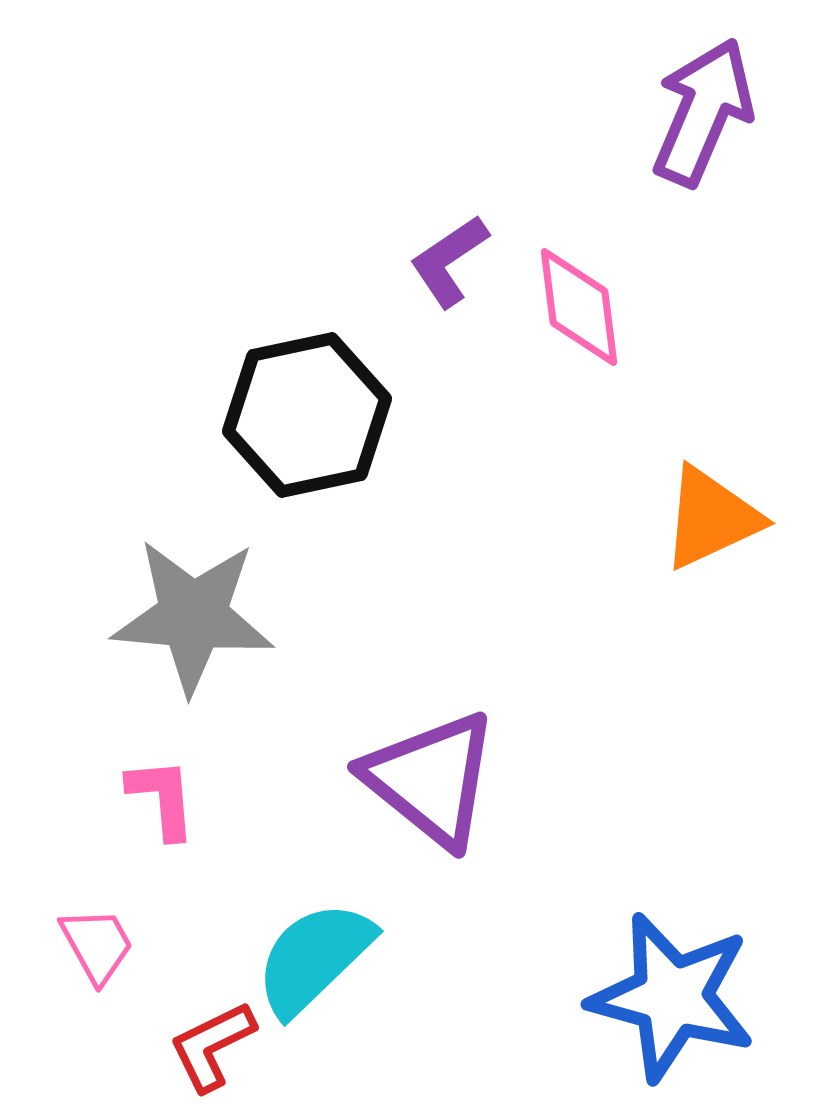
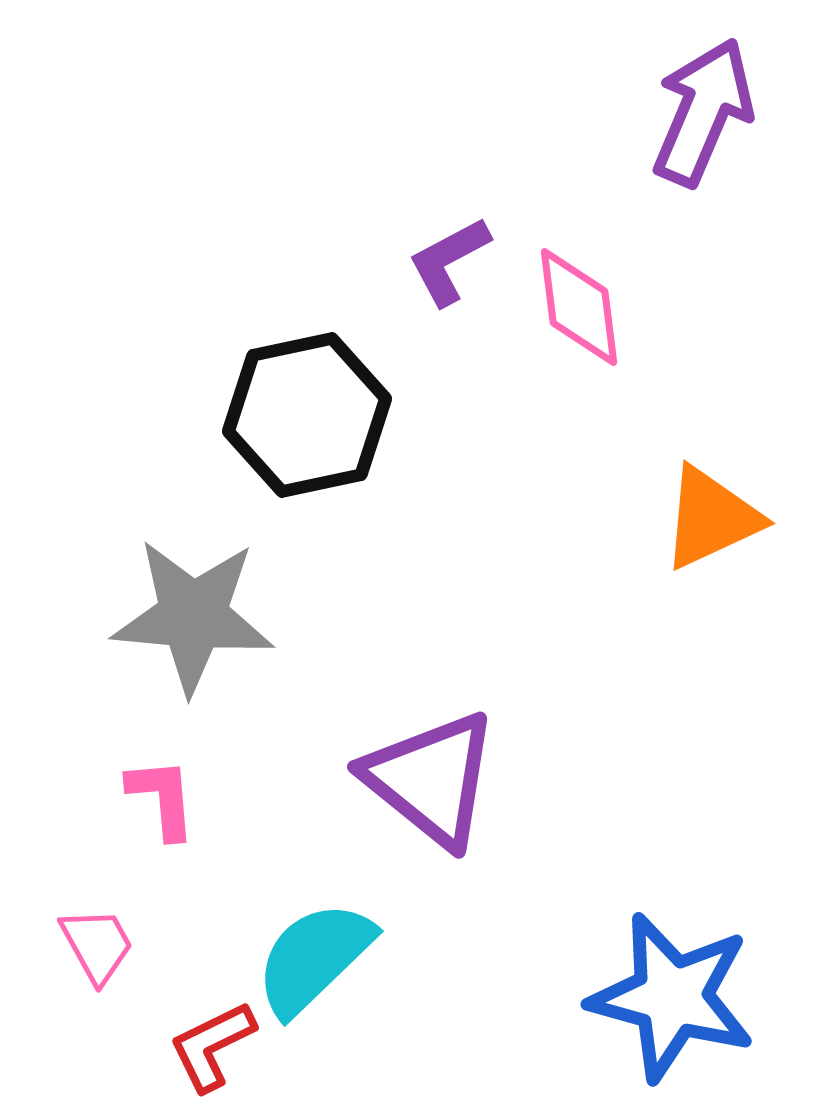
purple L-shape: rotated 6 degrees clockwise
